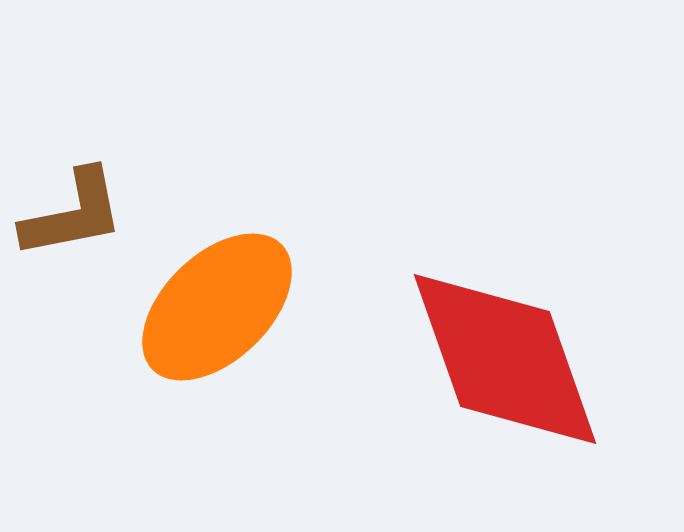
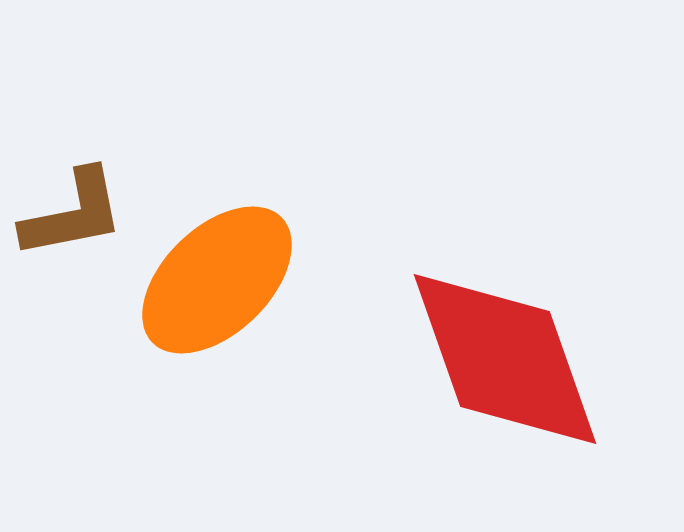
orange ellipse: moved 27 px up
